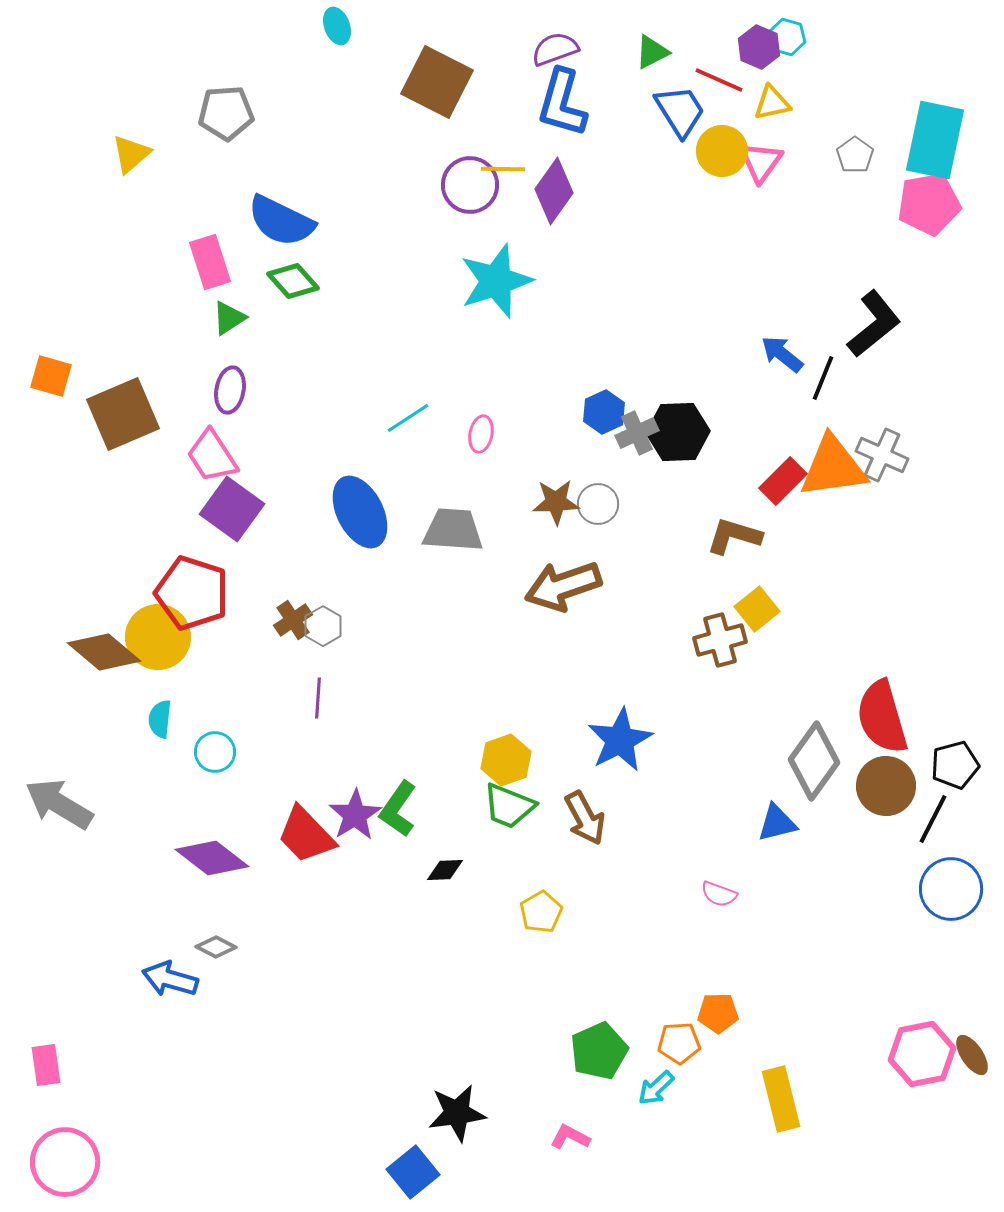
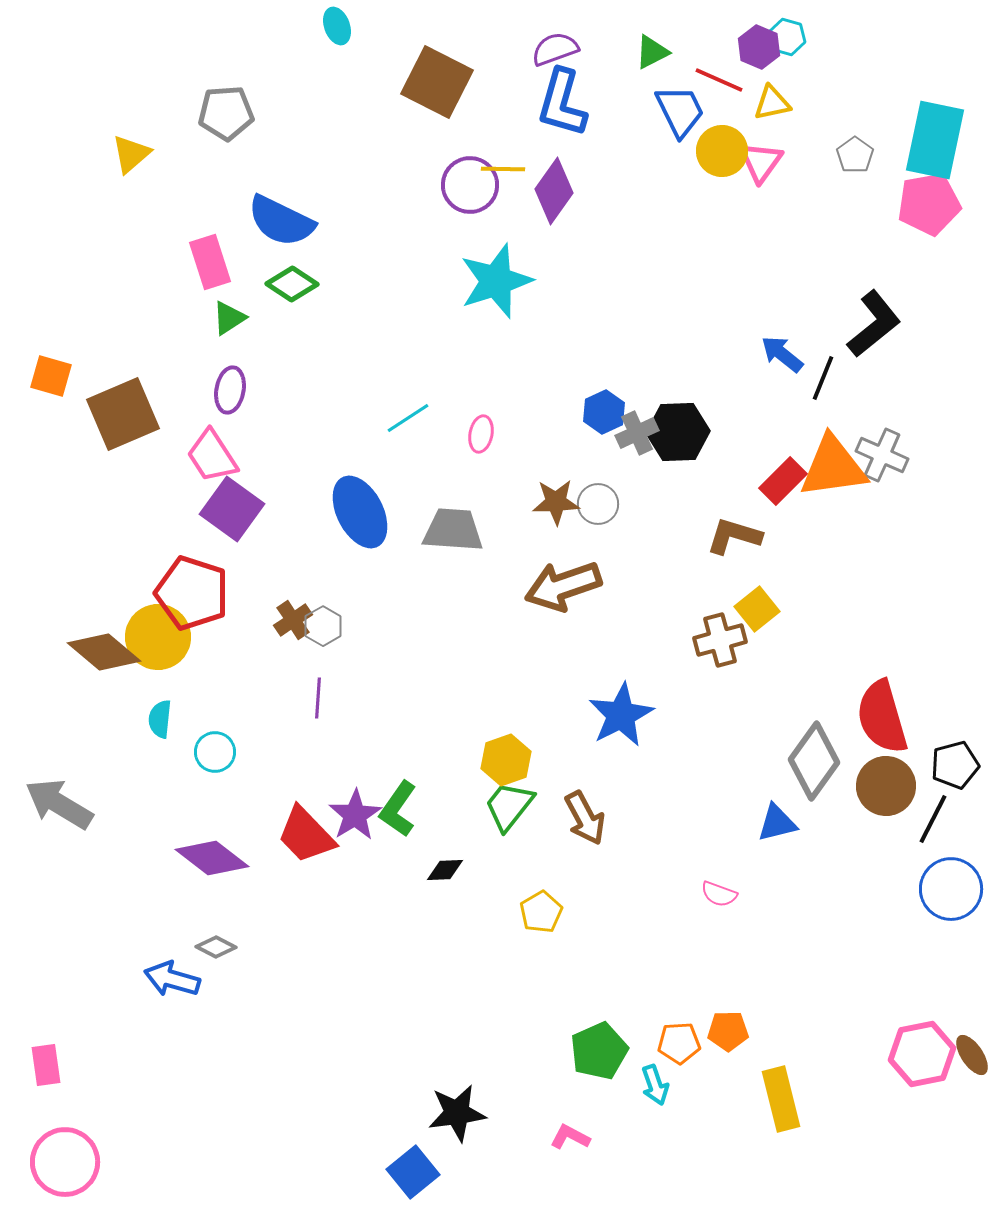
blue trapezoid at (680, 111): rotated 6 degrees clockwise
green diamond at (293, 281): moved 1 px left, 3 px down; rotated 15 degrees counterclockwise
blue star at (620, 740): moved 1 px right, 25 px up
green trapezoid at (509, 806): rotated 106 degrees clockwise
blue arrow at (170, 979): moved 2 px right
orange pentagon at (718, 1013): moved 10 px right, 18 px down
cyan arrow at (656, 1088): moved 1 px left, 3 px up; rotated 66 degrees counterclockwise
